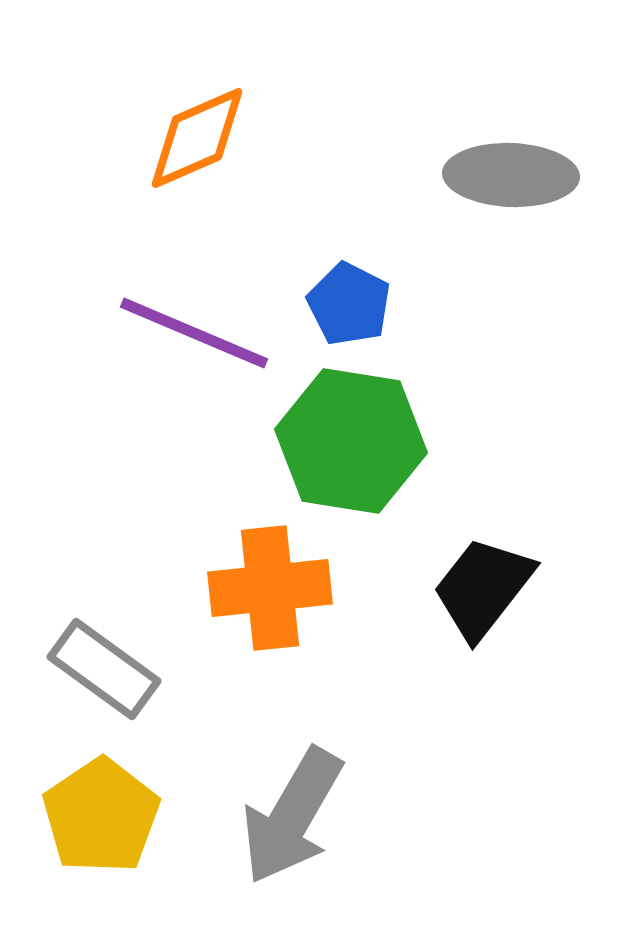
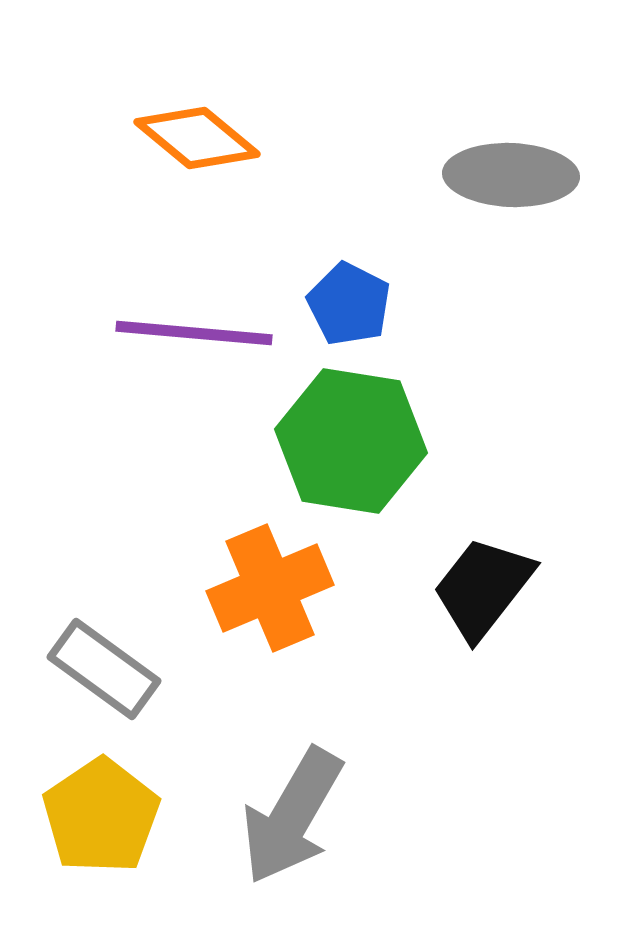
orange diamond: rotated 63 degrees clockwise
purple line: rotated 18 degrees counterclockwise
orange cross: rotated 17 degrees counterclockwise
